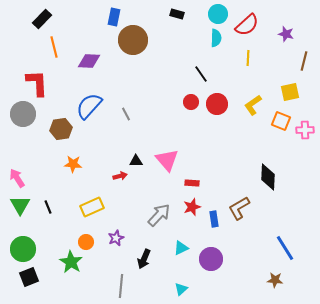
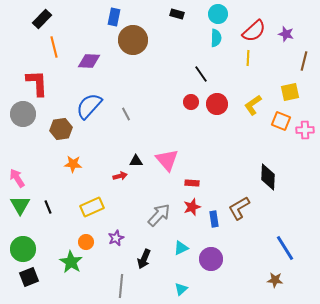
red semicircle at (247, 25): moved 7 px right, 6 px down
